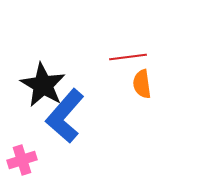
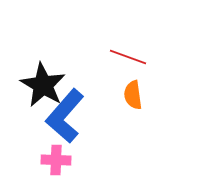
red line: rotated 27 degrees clockwise
orange semicircle: moved 9 px left, 11 px down
pink cross: moved 34 px right; rotated 20 degrees clockwise
